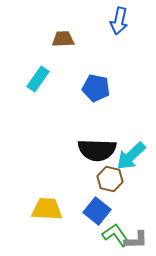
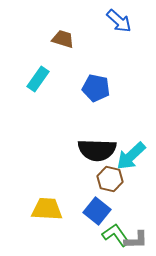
blue arrow: rotated 60 degrees counterclockwise
brown trapezoid: rotated 20 degrees clockwise
